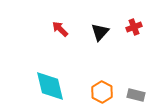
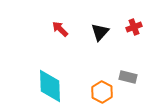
cyan diamond: rotated 12 degrees clockwise
gray rectangle: moved 8 px left, 18 px up
